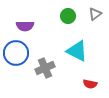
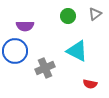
blue circle: moved 1 px left, 2 px up
